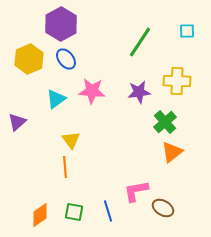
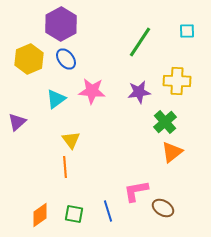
green square: moved 2 px down
